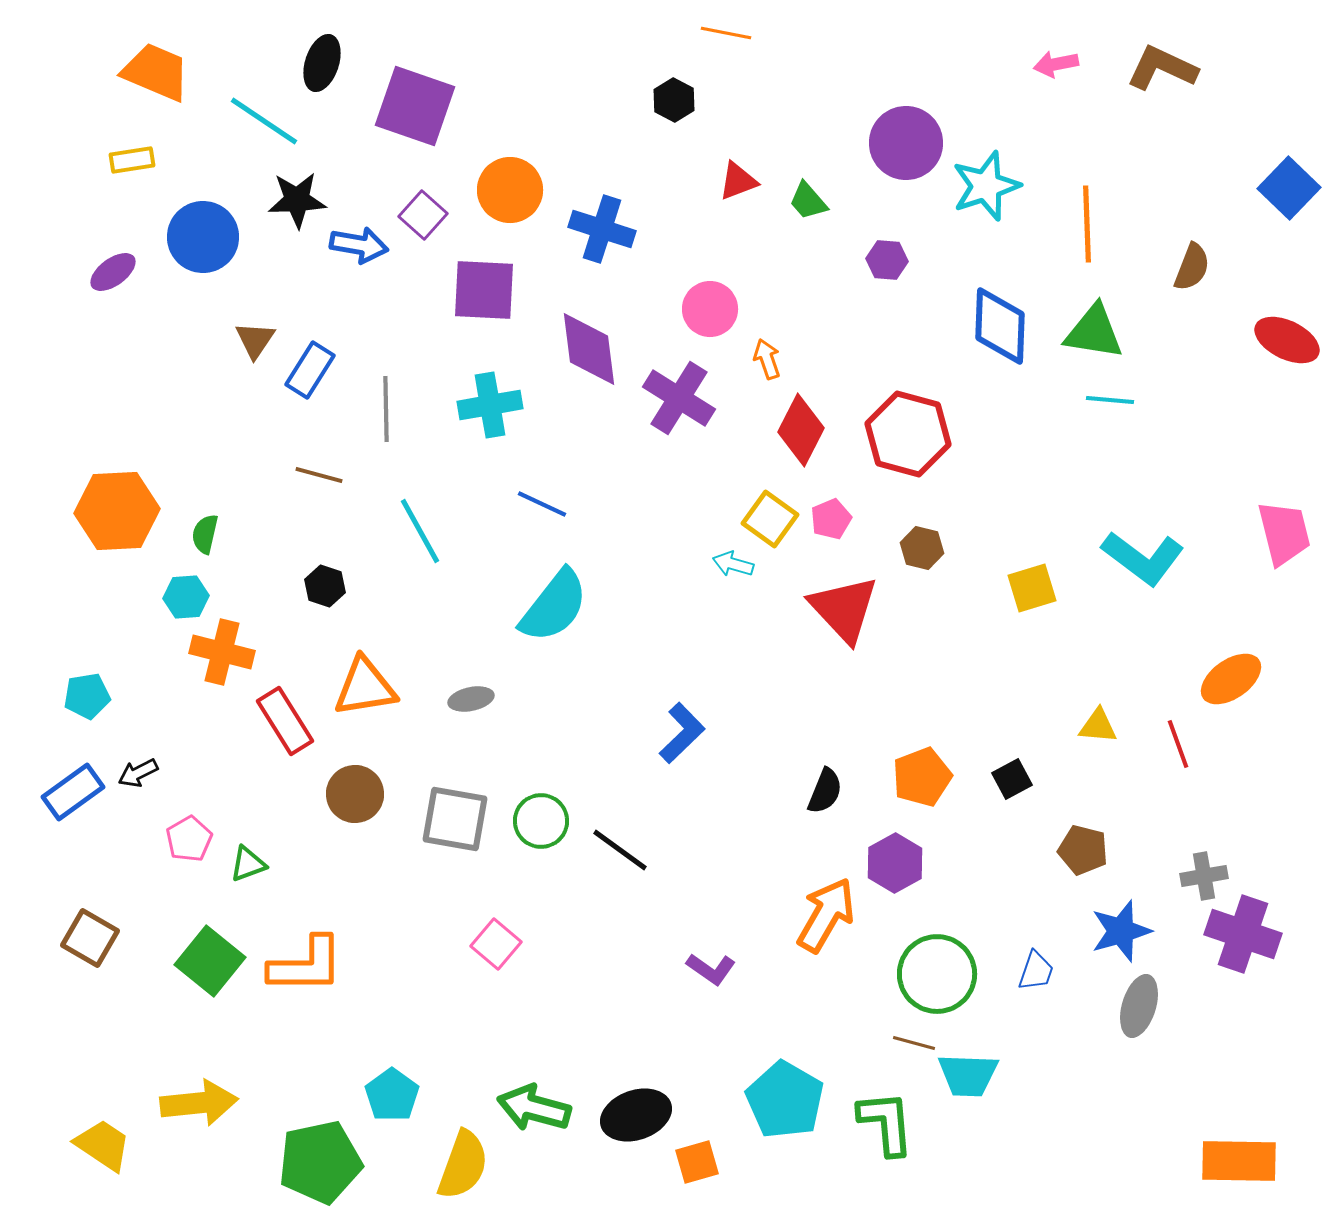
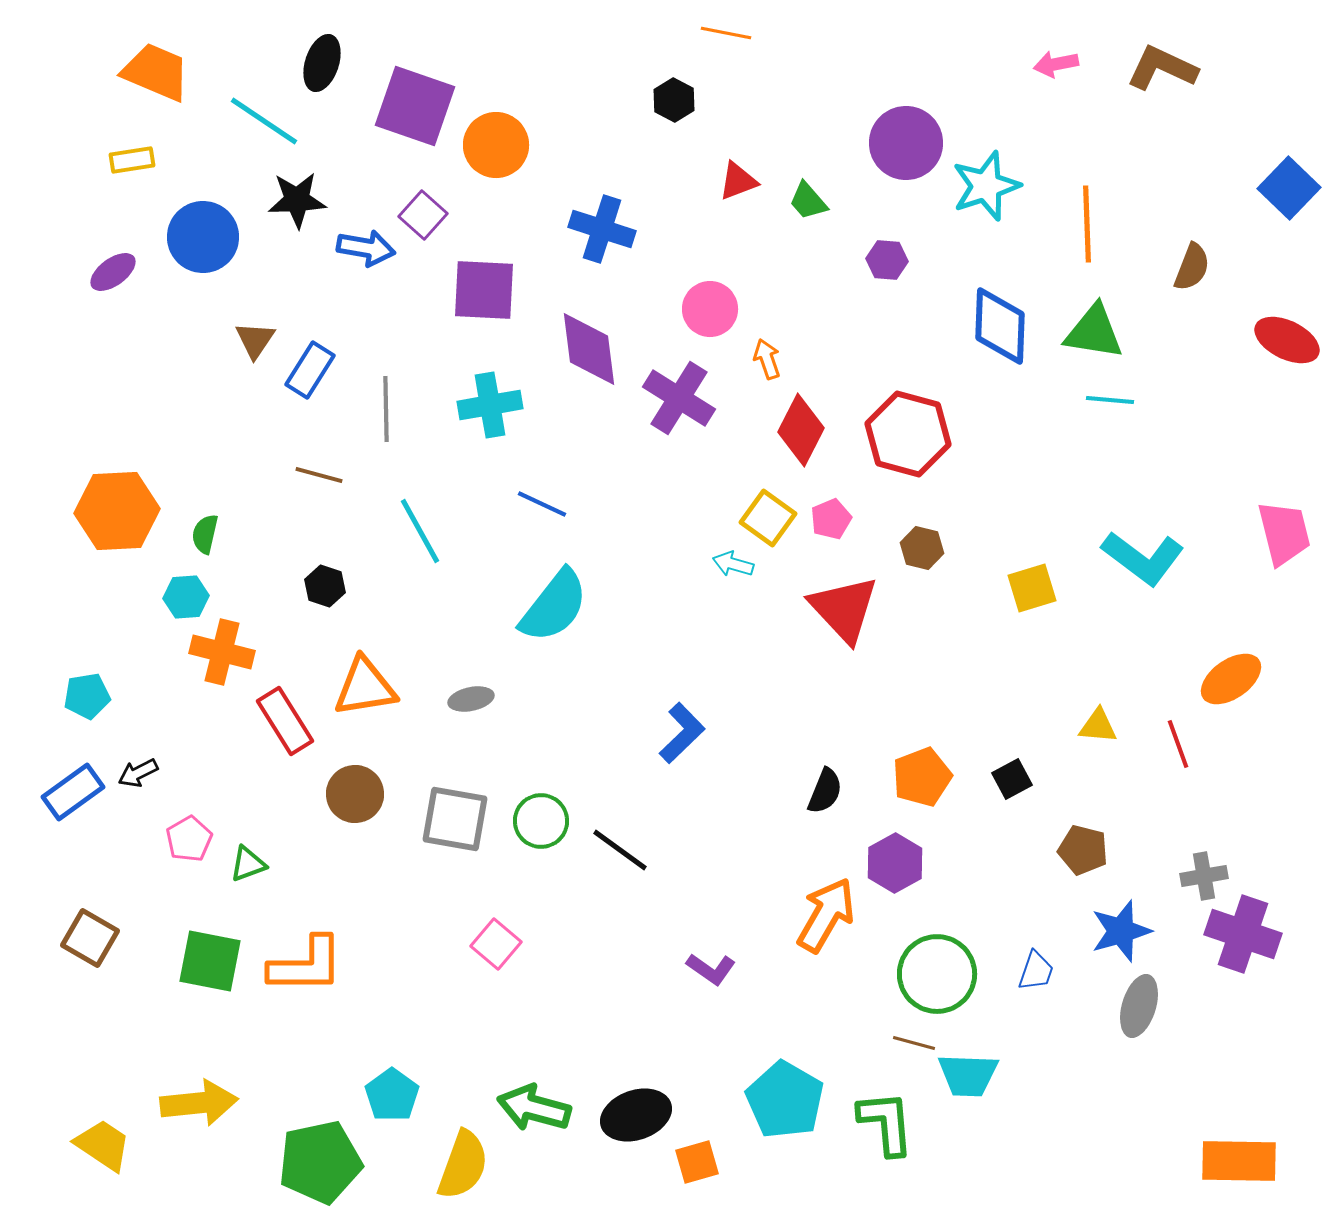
orange circle at (510, 190): moved 14 px left, 45 px up
blue arrow at (359, 245): moved 7 px right, 3 px down
yellow square at (770, 519): moved 2 px left, 1 px up
green square at (210, 961): rotated 28 degrees counterclockwise
